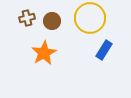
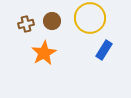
brown cross: moved 1 px left, 6 px down
